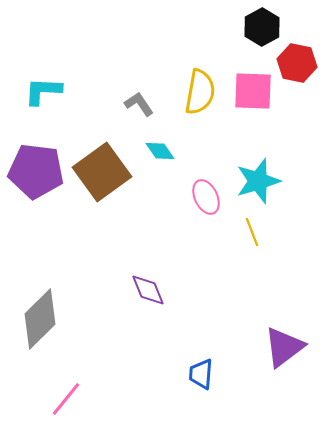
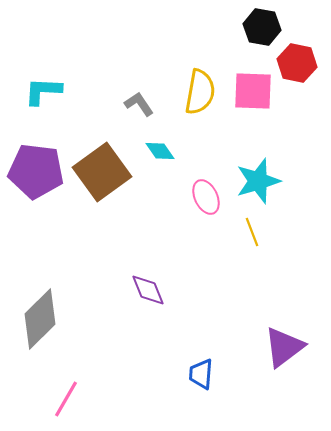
black hexagon: rotated 21 degrees counterclockwise
pink line: rotated 9 degrees counterclockwise
